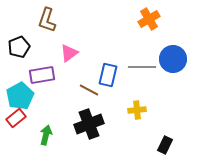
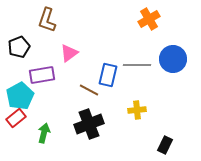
gray line: moved 5 px left, 2 px up
green arrow: moved 2 px left, 2 px up
